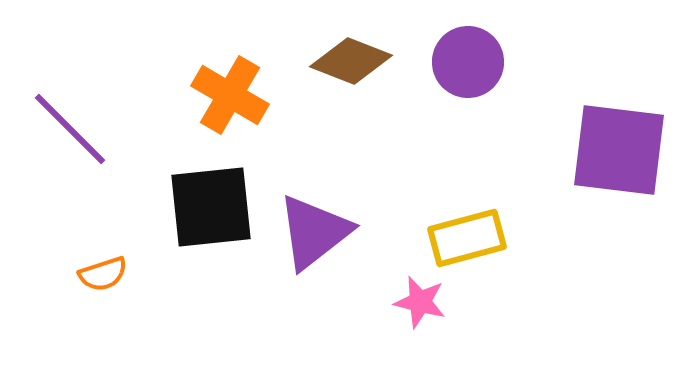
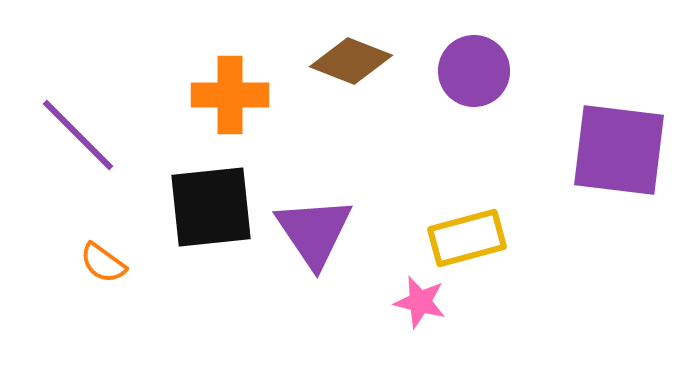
purple circle: moved 6 px right, 9 px down
orange cross: rotated 30 degrees counterclockwise
purple line: moved 8 px right, 6 px down
purple triangle: rotated 26 degrees counterclockwise
orange semicircle: moved 11 px up; rotated 54 degrees clockwise
